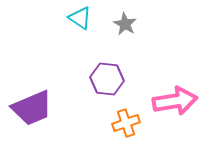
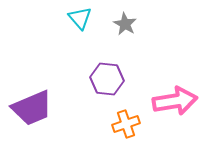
cyan triangle: rotated 15 degrees clockwise
orange cross: moved 1 px down
